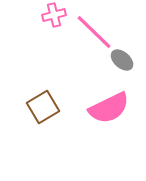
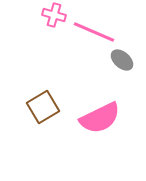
pink cross: rotated 30 degrees clockwise
pink line: rotated 21 degrees counterclockwise
pink semicircle: moved 9 px left, 10 px down
